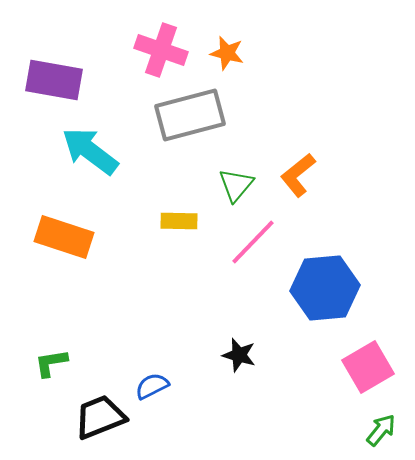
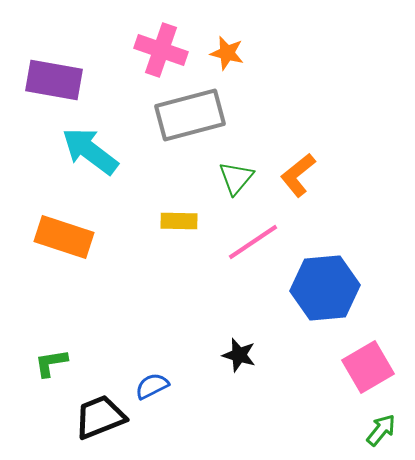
green triangle: moved 7 px up
pink line: rotated 12 degrees clockwise
